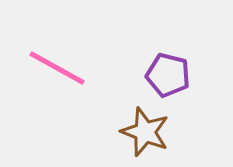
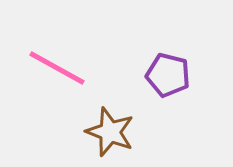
brown star: moved 35 px left
